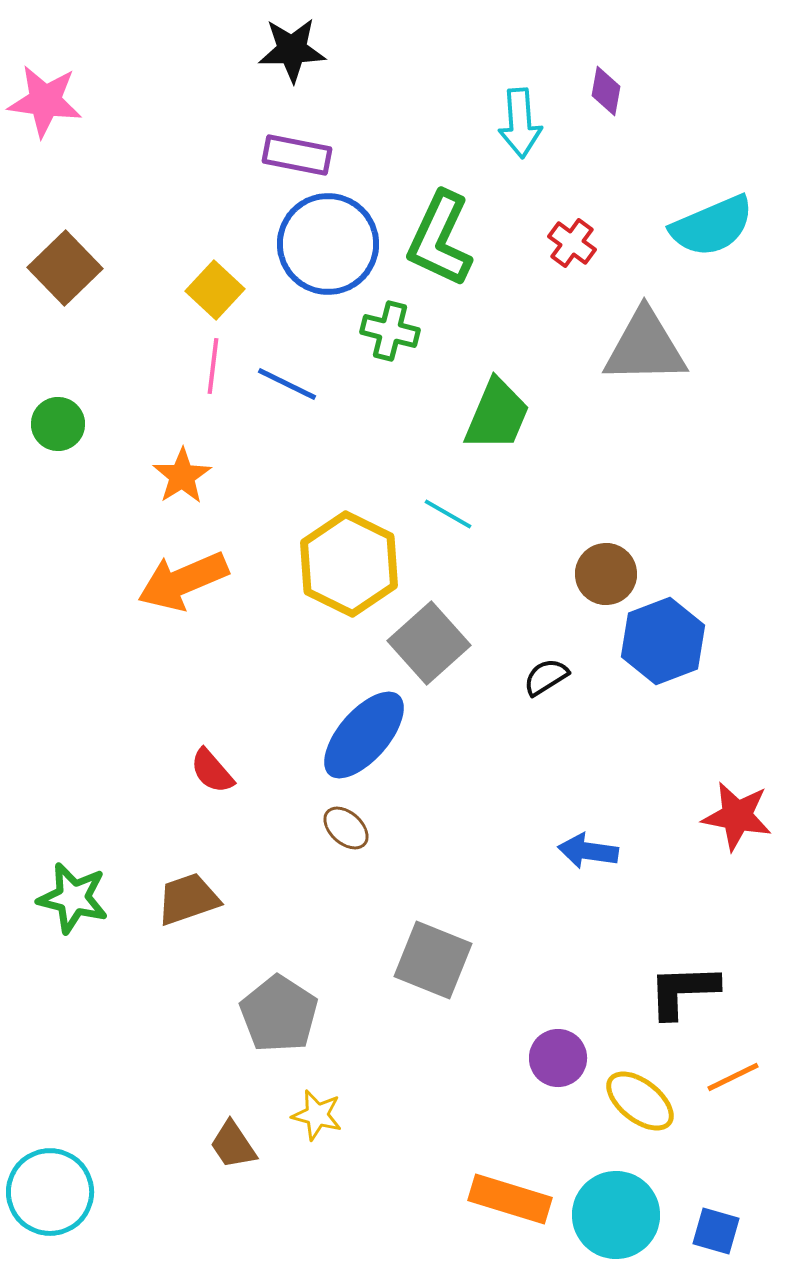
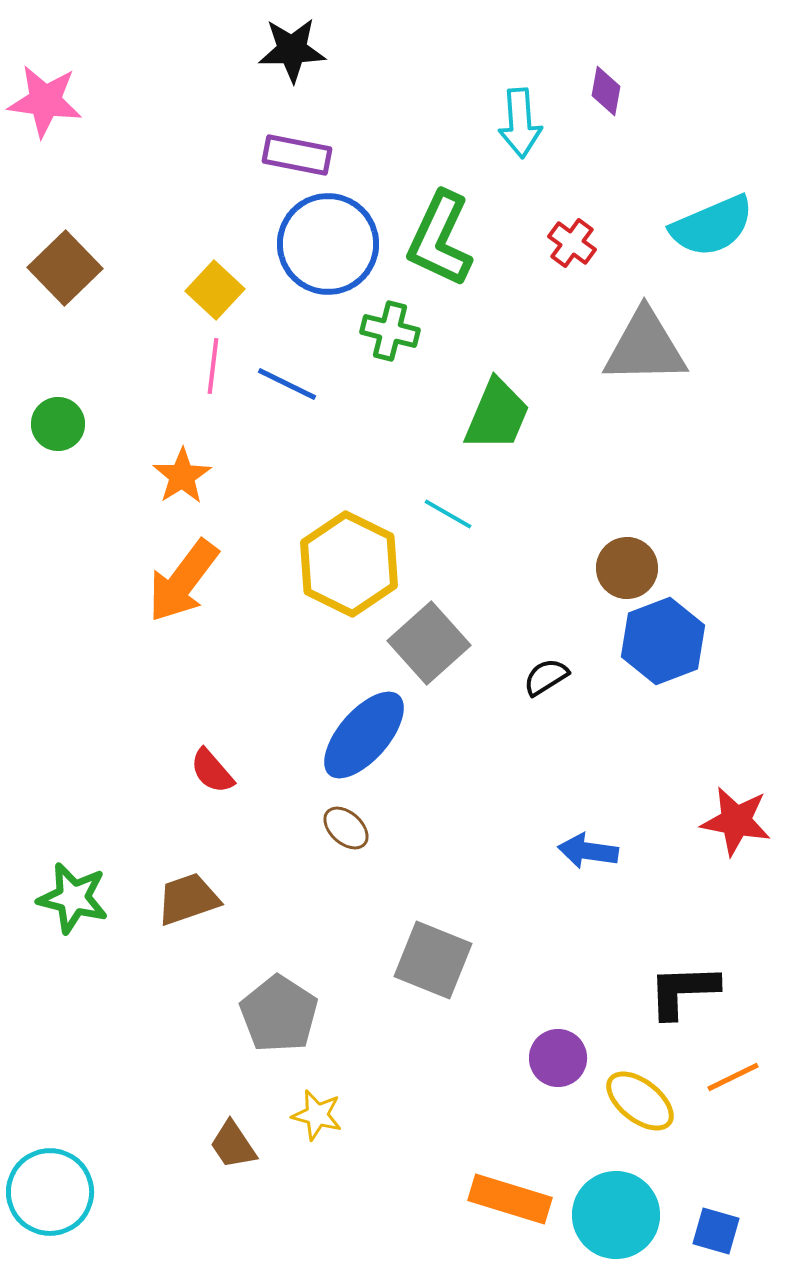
brown circle at (606, 574): moved 21 px right, 6 px up
orange arrow at (183, 581): rotated 30 degrees counterclockwise
red star at (737, 816): moved 1 px left, 5 px down
